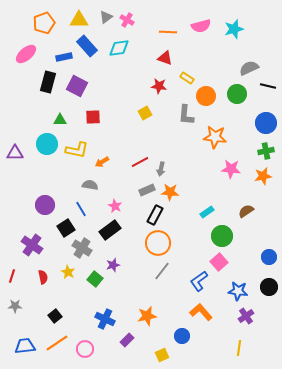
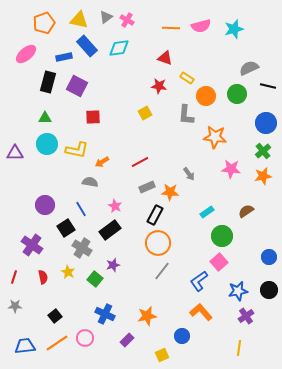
yellow triangle at (79, 20): rotated 12 degrees clockwise
orange line at (168, 32): moved 3 px right, 4 px up
green triangle at (60, 120): moved 15 px left, 2 px up
green cross at (266, 151): moved 3 px left; rotated 28 degrees counterclockwise
gray arrow at (161, 169): moved 28 px right, 5 px down; rotated 48 degrees counterclockwise
gray semicircle at (90, 185): moved 3 px up
gray rectangle at (147, 190): moved 3 px up
red line at (12, 276): moved 2 px right, 1 px down
black circle at (269, 287): moved 3 px down
blue star at (238, 291): rotated 18 degrees counterclockwise
blue cross at (105, 319): moved 5 px up
pink circle at (85, 349): moved 11 px up
